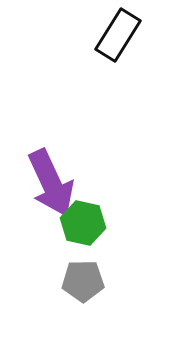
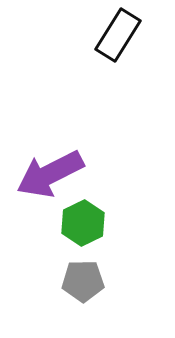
purple arrow: moved 1 px left, 9 px up; rotated 88 degrees clockwise
green hexagon: rotated 21 degrees clockwise
